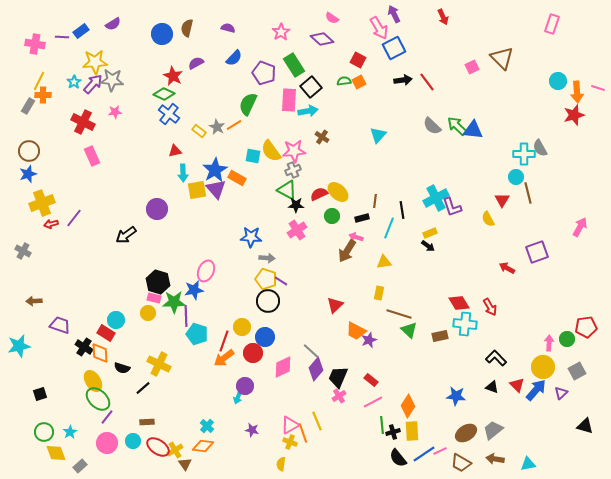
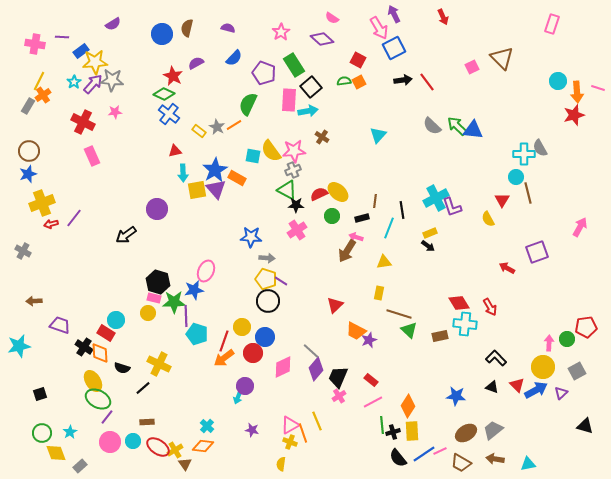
blue rectangle at (81, 31): moved 20 px down
orange cross at (43, 95): rotated 35 degrees counterclockwise
blue arrow at (536, 390): rotated 20 degrees clockwise
green ellipse at (98, 399): rotated 15 degrees counterclockwise
green circle at (44, 432): moved 2 px left, 1 px down
pink circle at (107, 443): moved 3 px right, 1 px up
